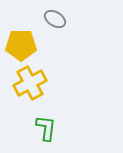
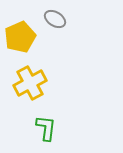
yellow pentagon: moved 1 px left, 8 px up; rotated 24 degrees counterclockwise
